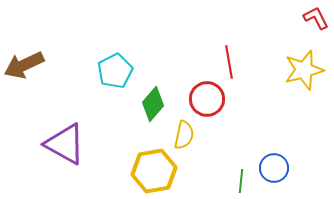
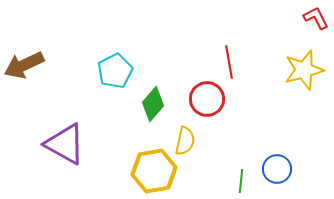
yellow semicircle: moved 1 px right, 6 px down
blue circle: moved 3 px right, 1 px down
